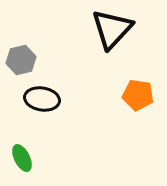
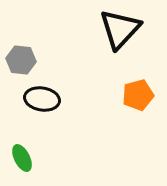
black triangle: moved 8 px right
gray hexagon: rotated 20 degrees clockwise
orange pentagon: rotated 24 degrees counterclockwise
